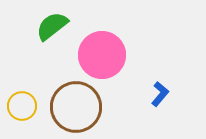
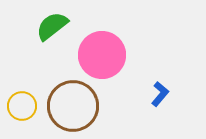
brown circle: moved 3 px left, 1 px up
